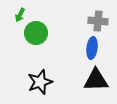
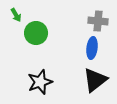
green arrow: moved 4 px left; rotated 56 degrees counterclockwise
black triangle: moved 1 px left; rotated 36 degrees counterclockwise
